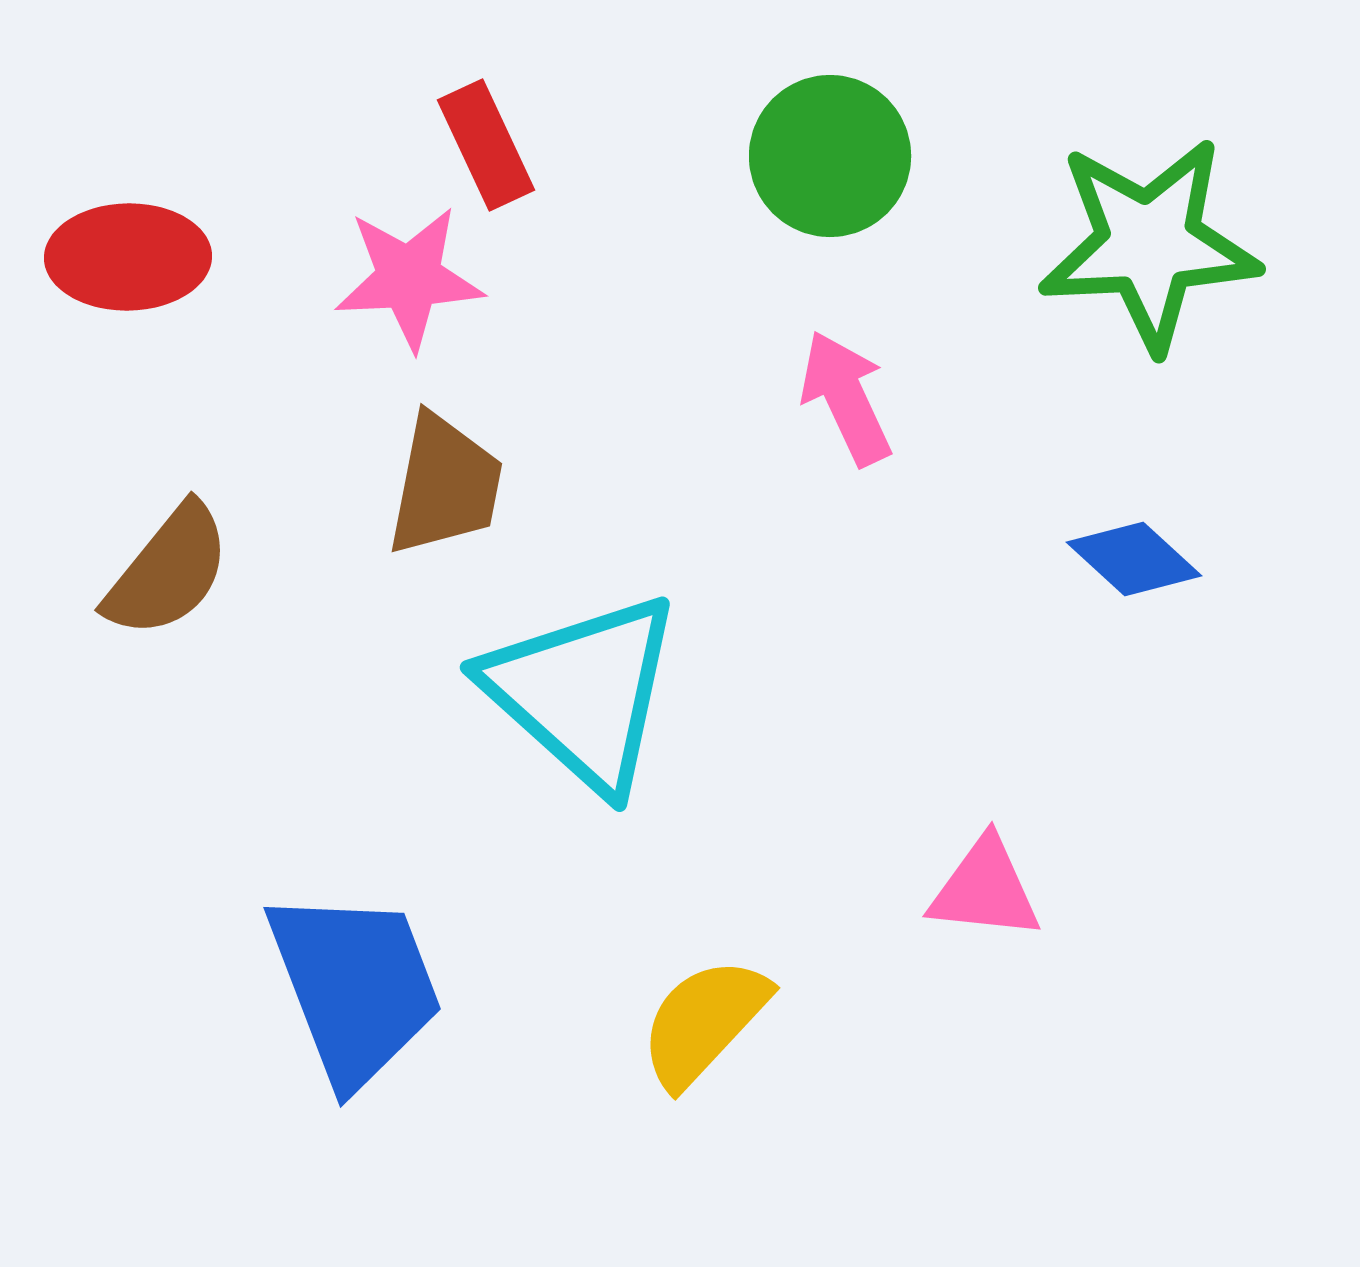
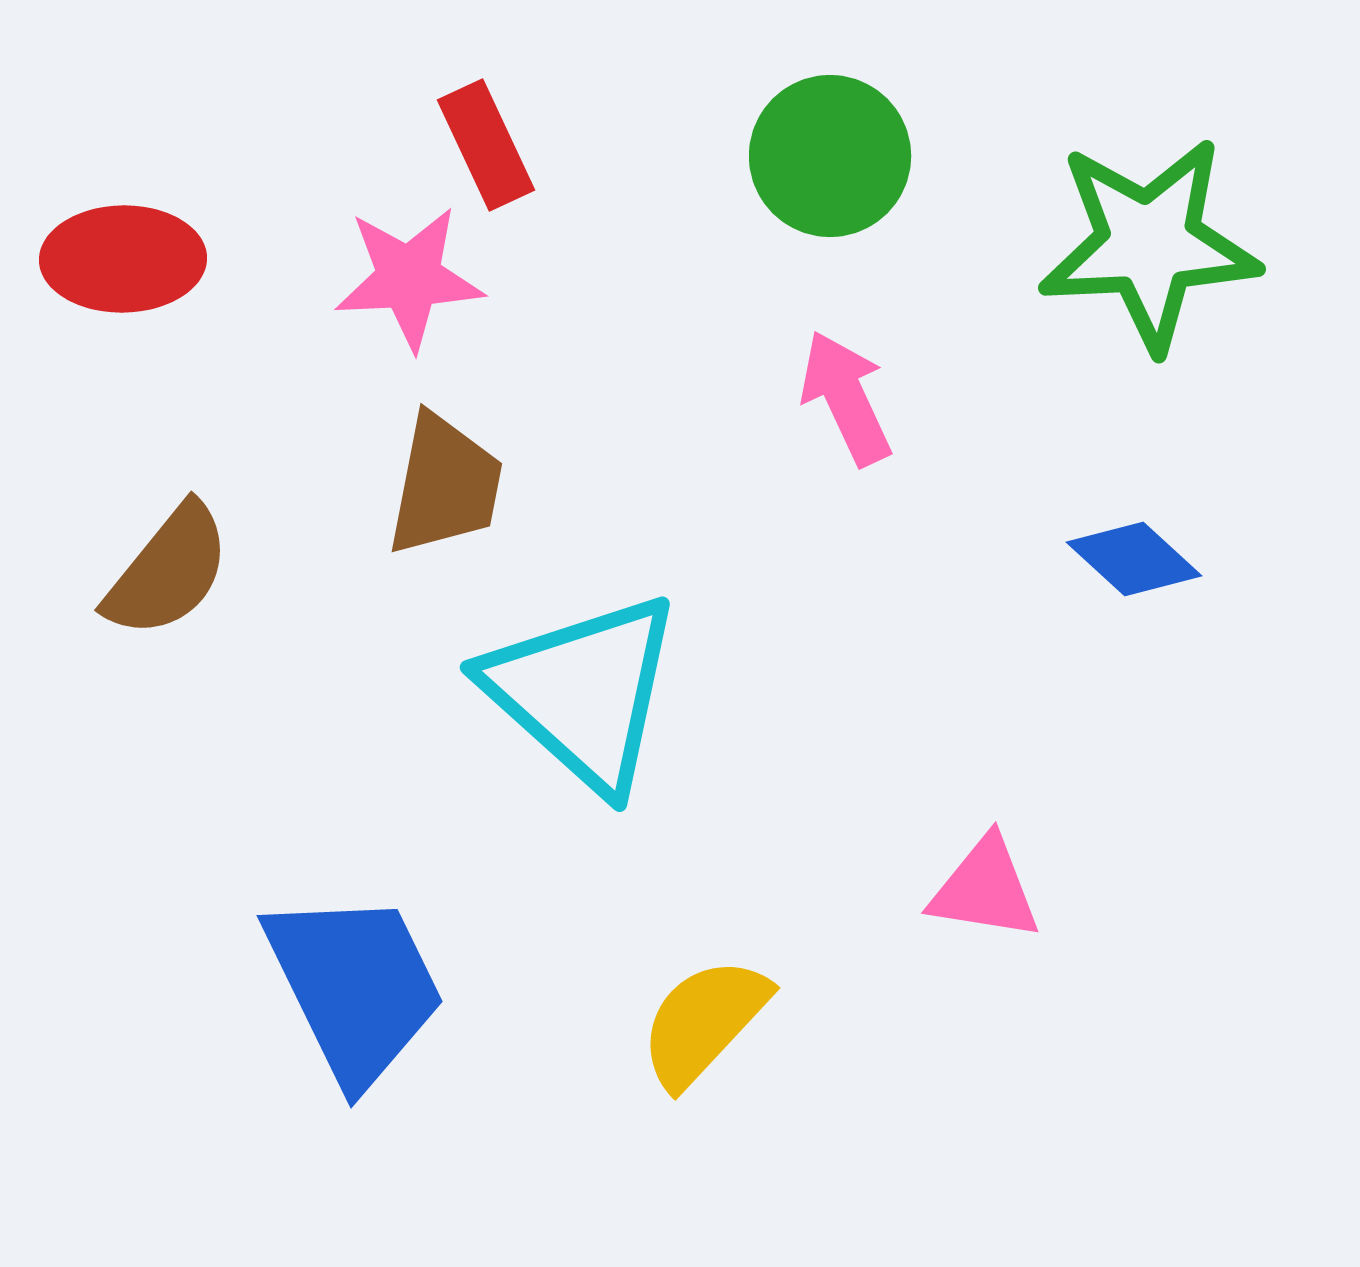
red ellipse: moved 5 px left, 2 px down
pink triangle: rotated 3 degrees clockwise
blue trapezoid: rotated 5 degrees counterclockwise
